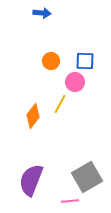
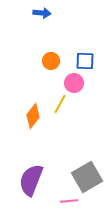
pink circle: moved 1 px left, 1 px down
pink line: moved 1 px left
